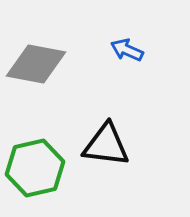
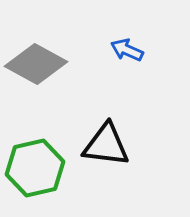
gray diamond: rotated 18 degrees clockwise
